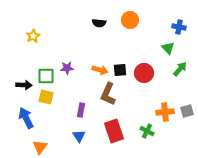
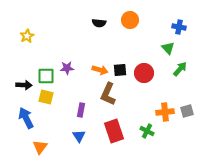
yellow star: moved 6 px left
